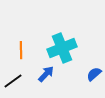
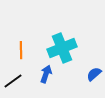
blue arrow: rotated 24 degrees counterclockwise
